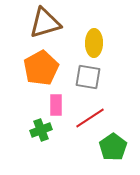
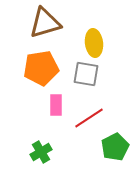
yellow ellipse: rotated 8 degrees counterclockwise
orange pentagon: rotated 20 degrees clockwise
gray square: moved 2 px left, 3 px up
red line: moved 1 px left
green cross: moved 22 px down; rotated 10 degrees counterclockwise
green pentagon: moved 2 px right; rotated 8 degrees clockwise
